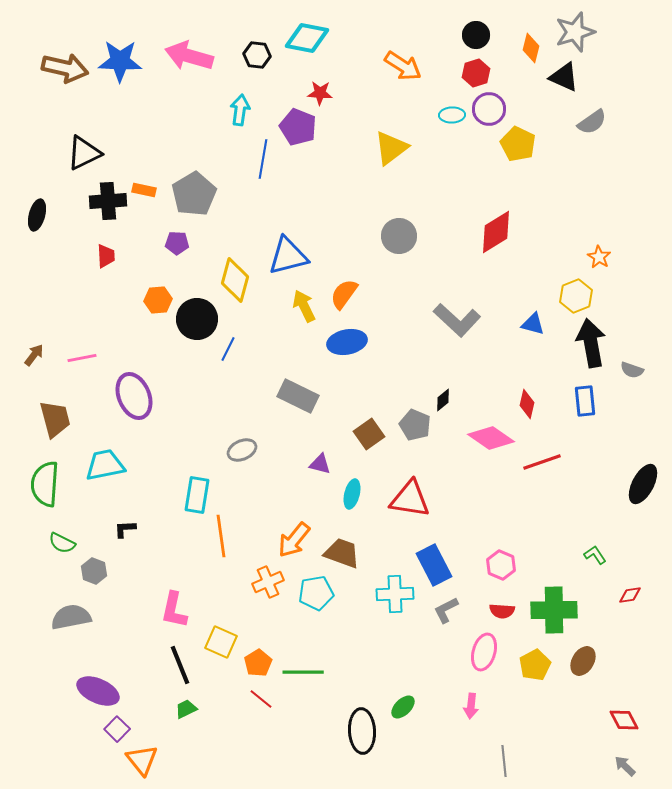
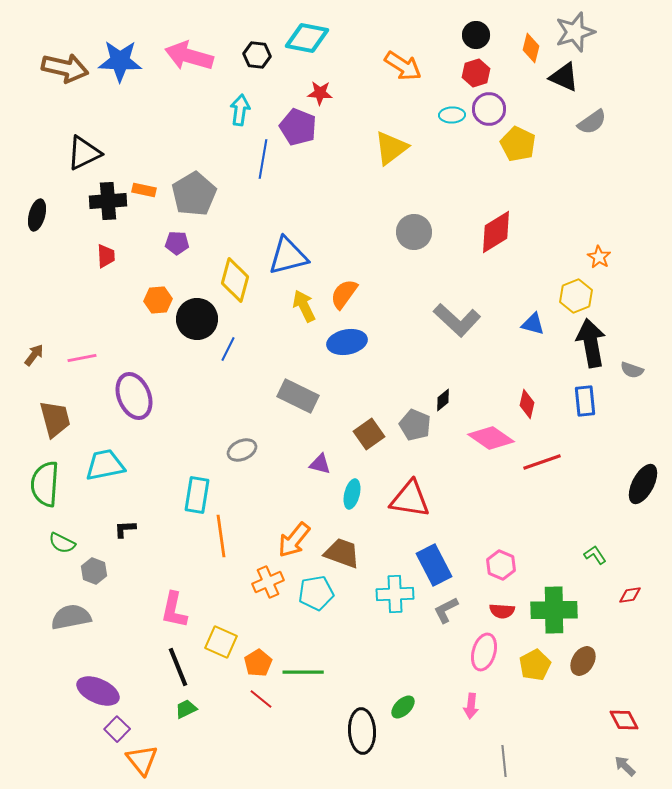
gray circle at (399, 236): moved 15 px right, 4 px up
black line at (180, 665): moved 2 px left, 2 px down
